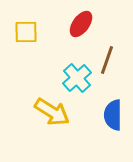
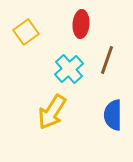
red ellipse: rotated 32 degrees counterclockwise
yellow square: rotated 35 degrees counterclockwise
cyan cross: moved 8 px left, 9 px up
yellow arrow: rotated 90 degrees clockwise
